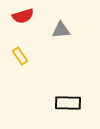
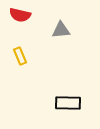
red semicircle: moved 3 px left, 1 px up; rotated 30 degrees clockwise
yellow rectangle: rotated 12 degrees clockwise
